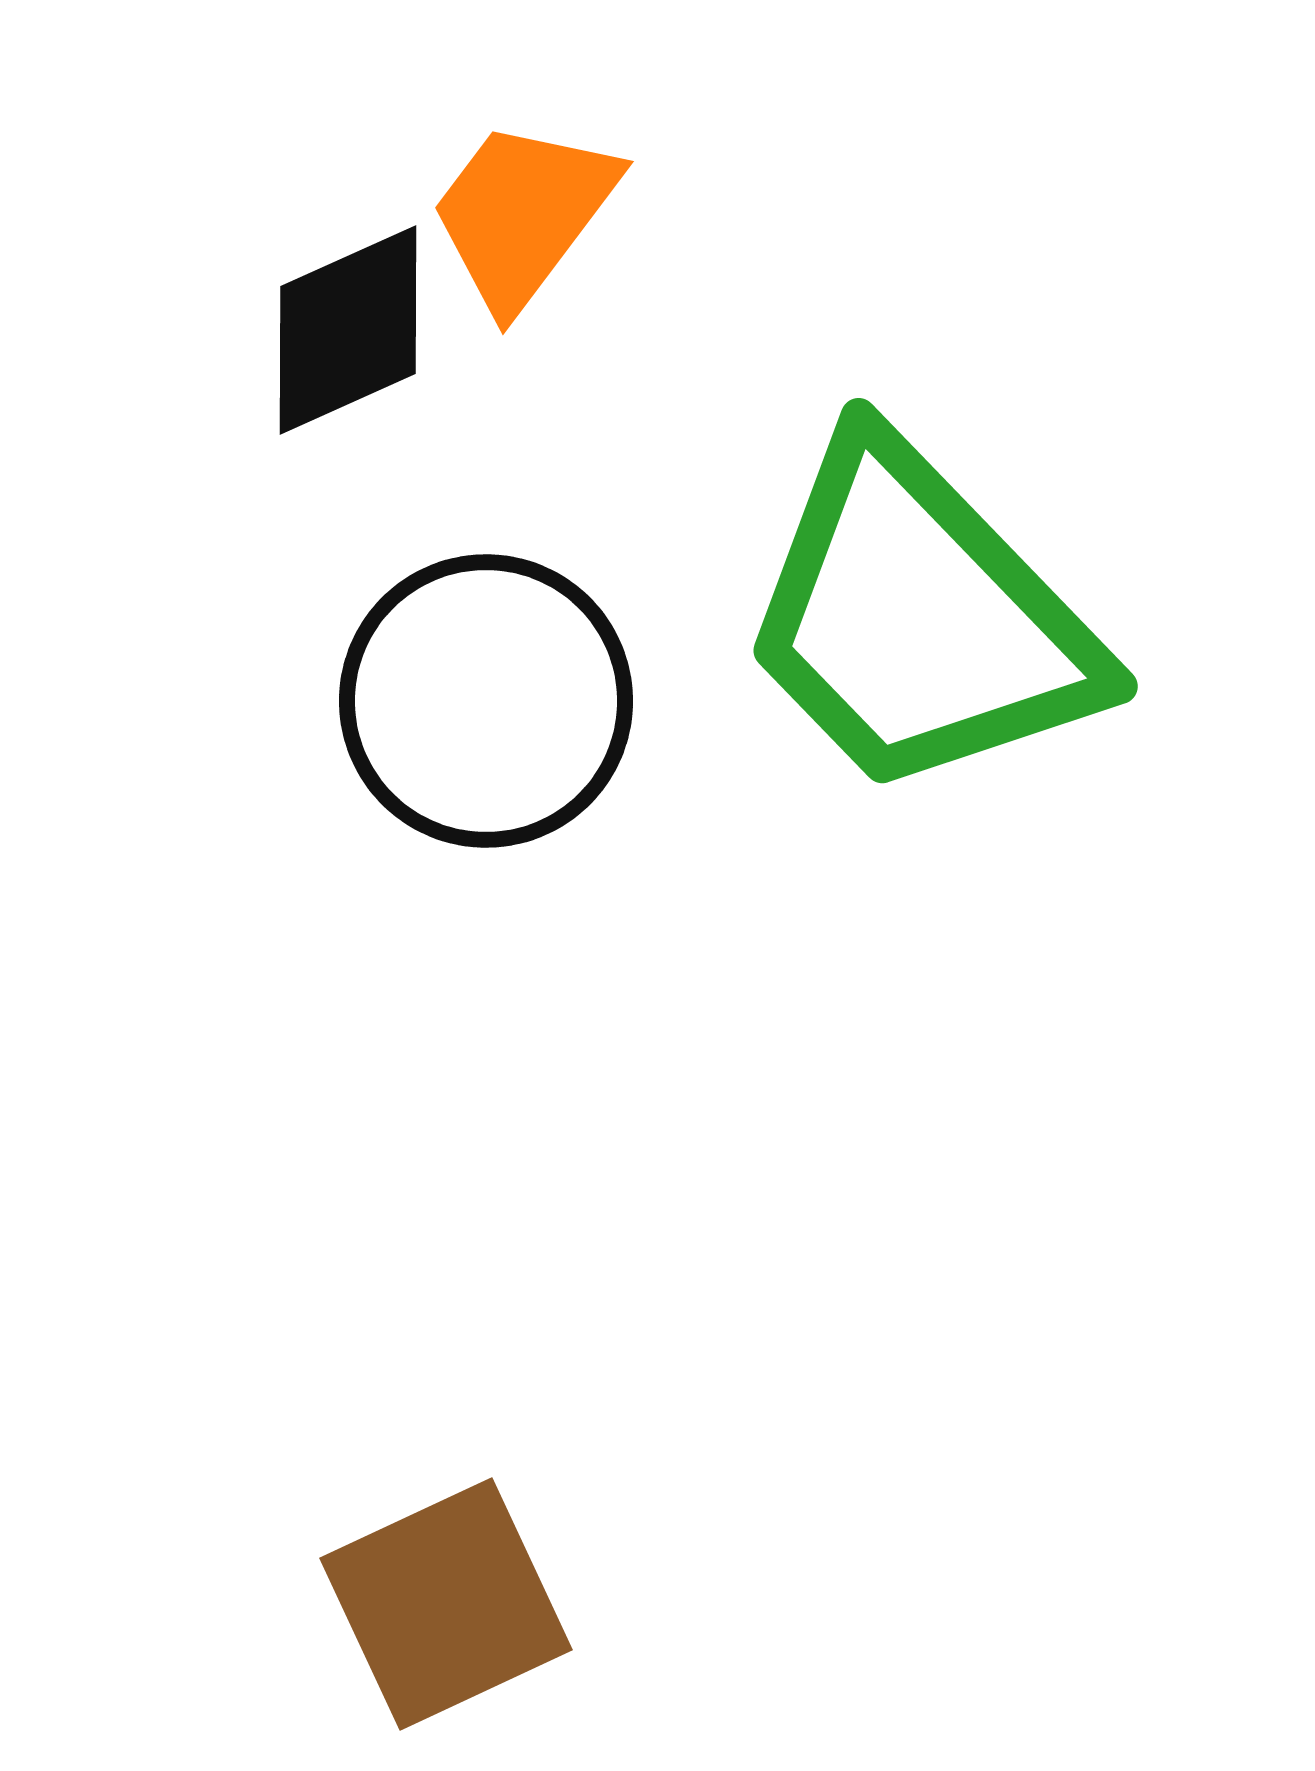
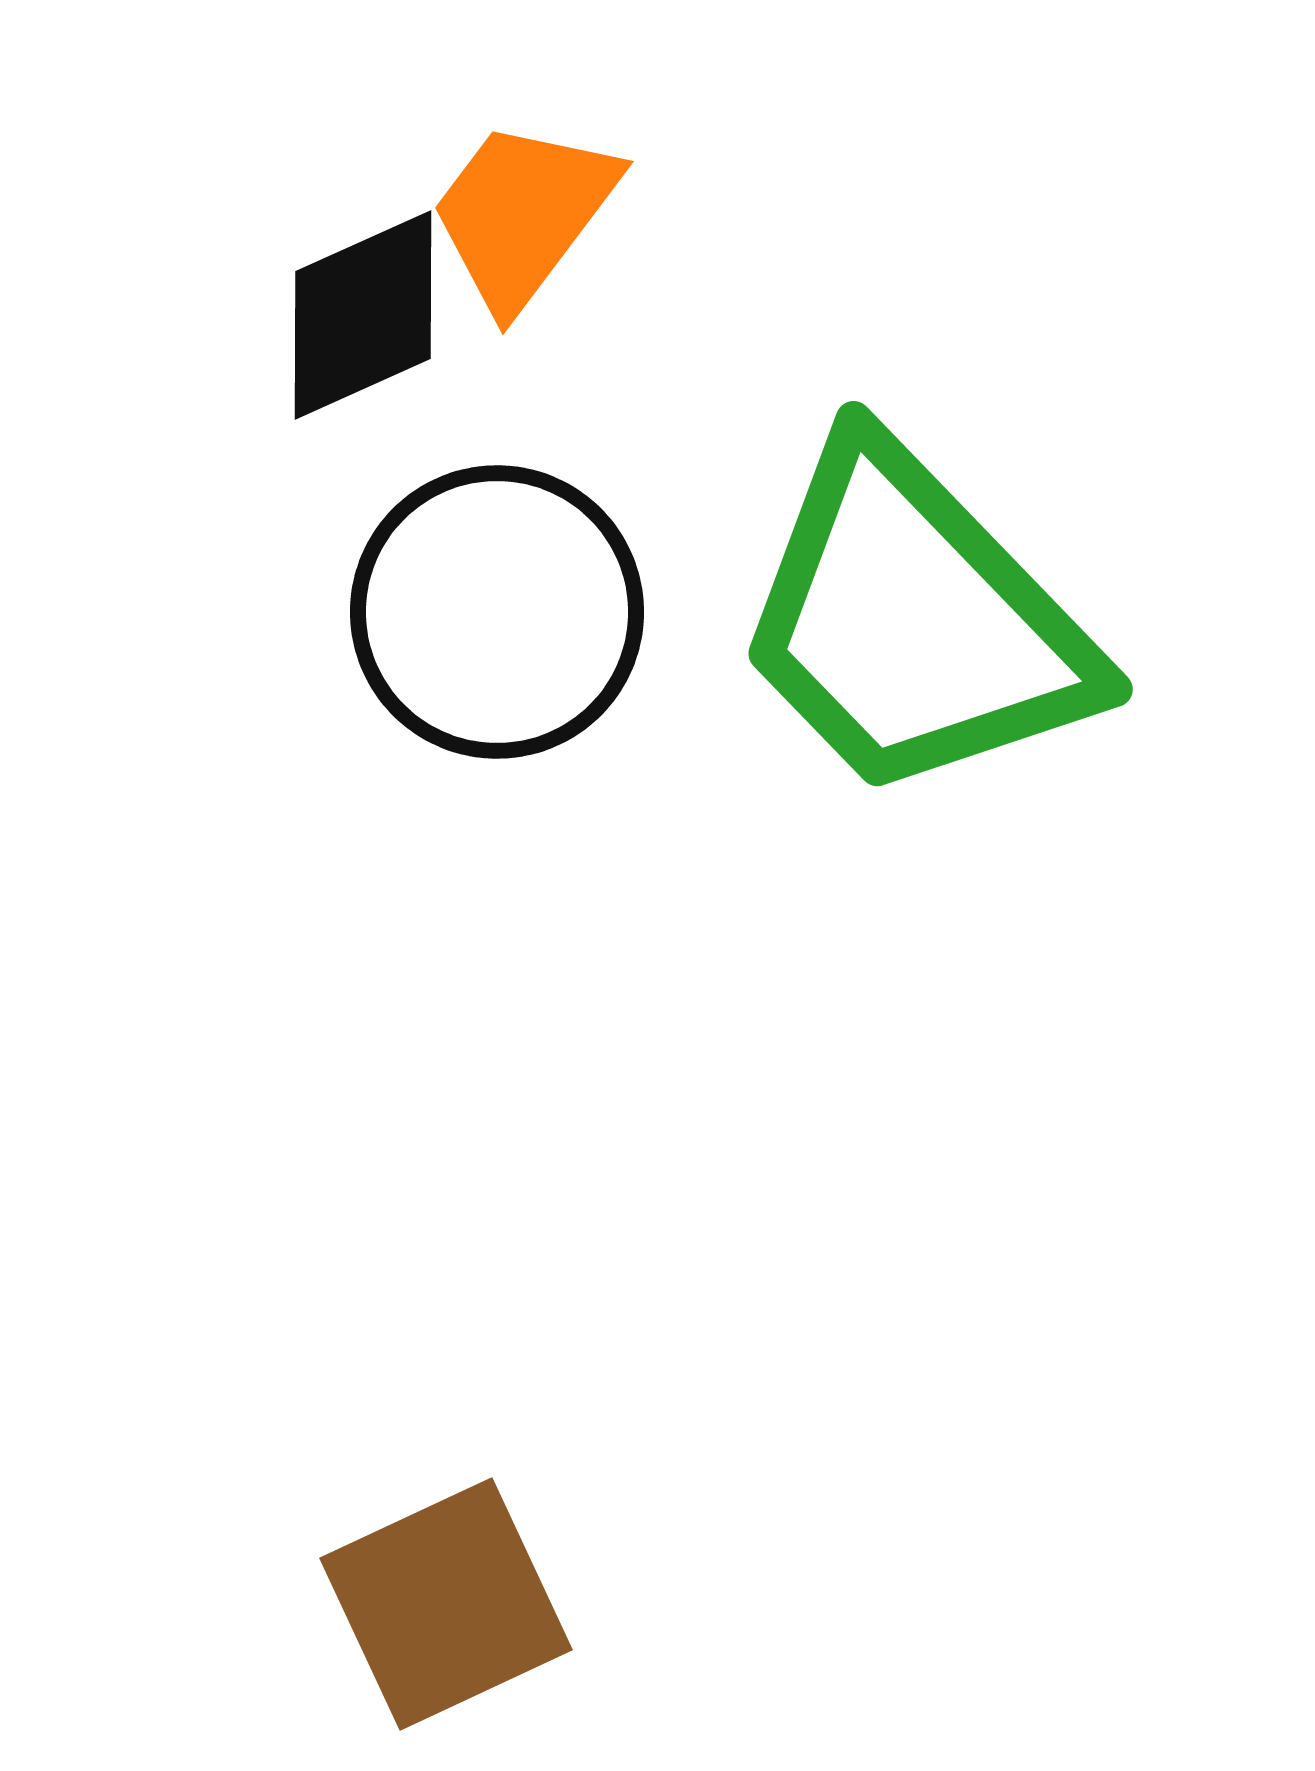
black diamond: moved 15 px right, 15 px up
green trapezoid: moved 5 px left, 3 px down
black circle: moved 11 px right, 89 px up
